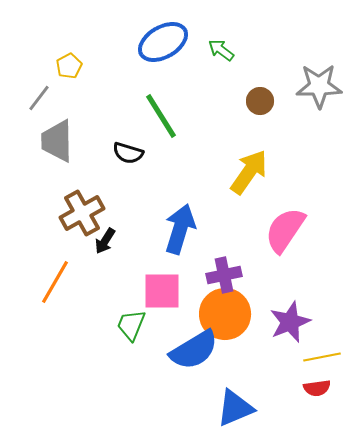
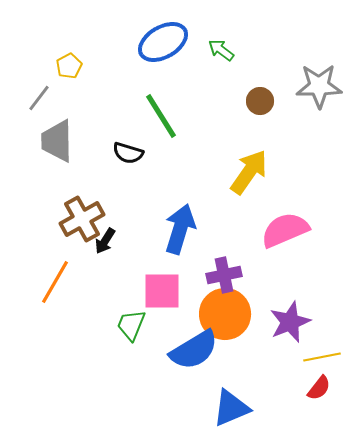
brown cross: moved 6 px down
pink semicircle: rotated 33 degrees clockwise
red semicircle: moved 2 px right; rotated 44 degrees counterclockwise
blue triangle: moved 4 px left
